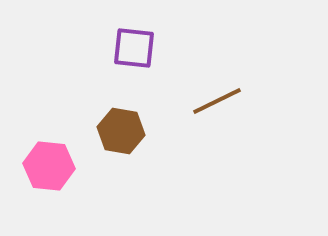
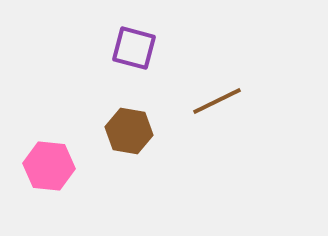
purple square: rotated 9 degrees clockwise
brown hexagon: moved 8 px right
